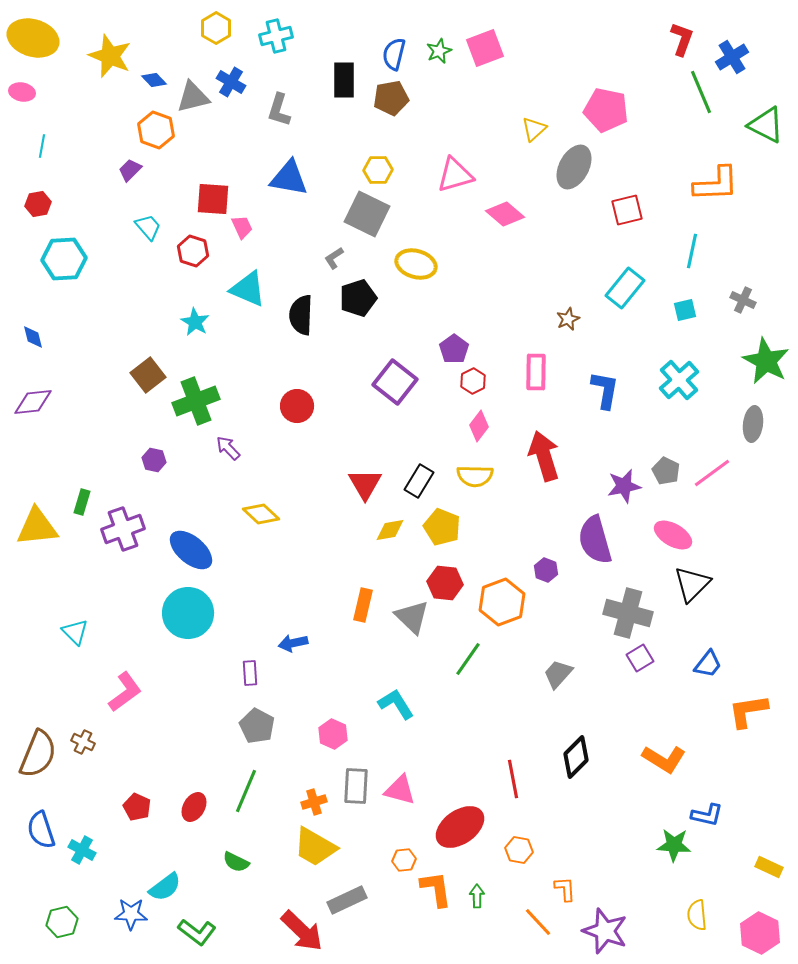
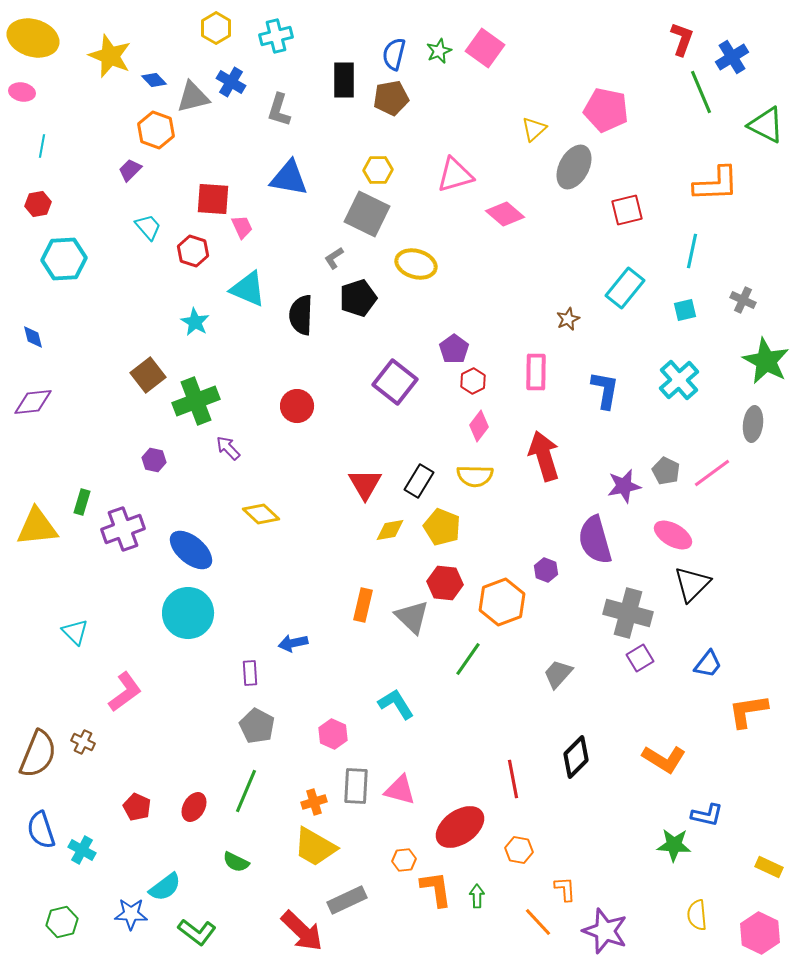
pink square at (485, 48): rotated 33 degrees counterclockwise
